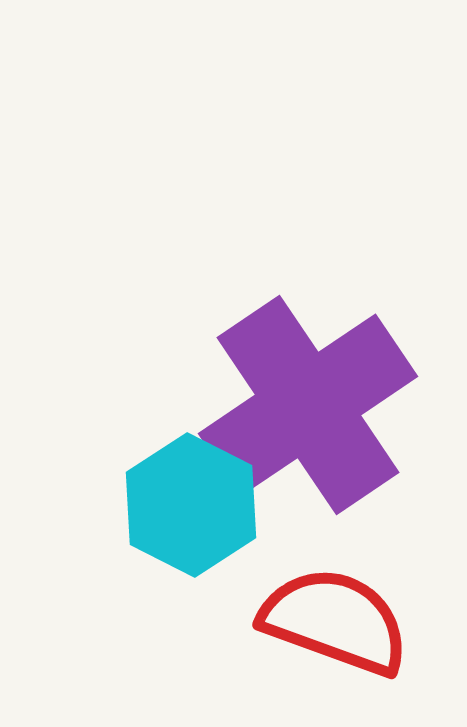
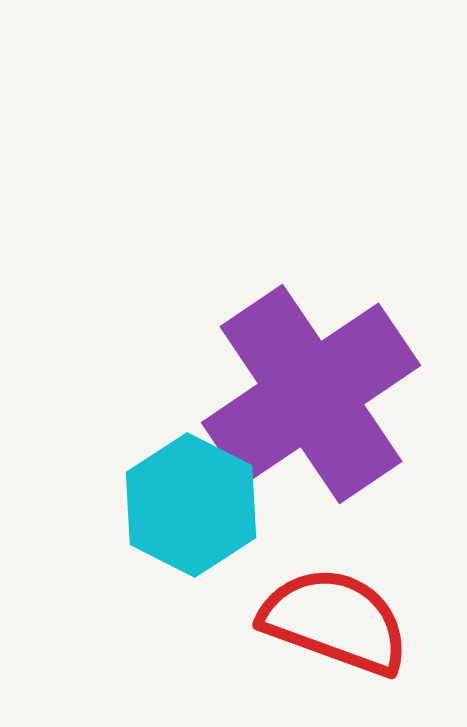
purple cross: moved 3 px right, 11 px up
